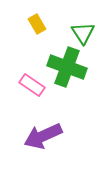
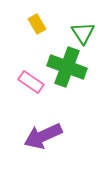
pink rectangle: moved 1 px left, 3 px up
